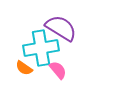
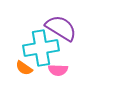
pink semicircle: rotated 132 degrees clockwise
